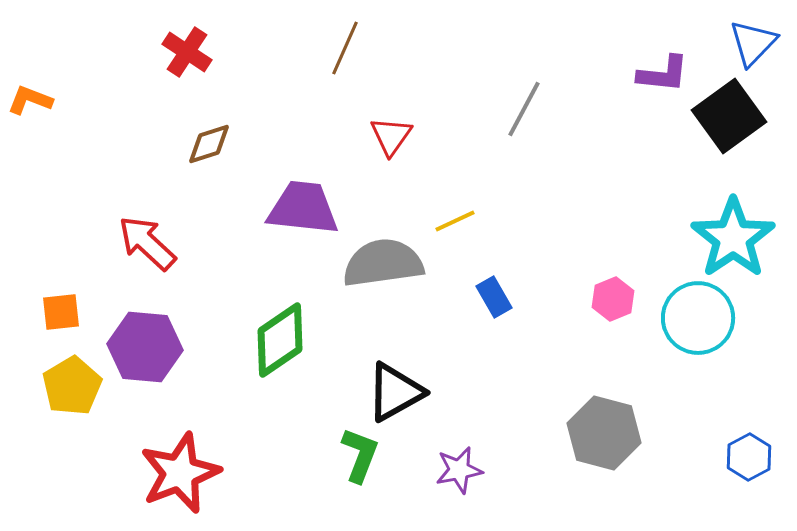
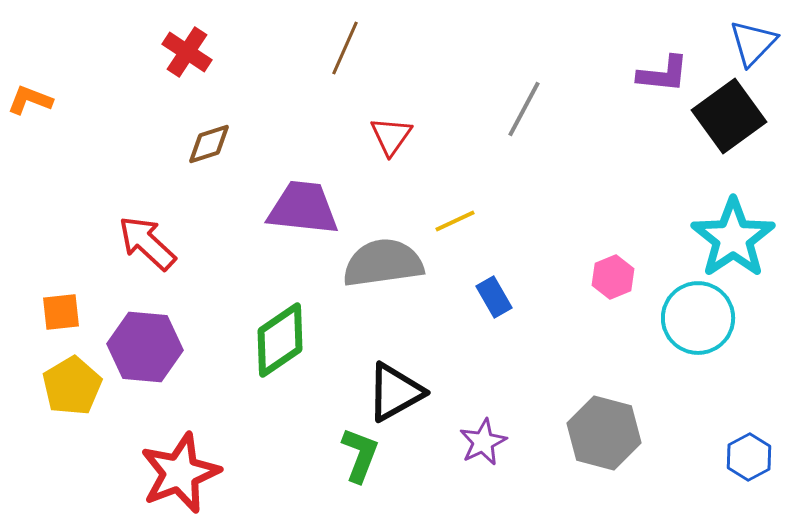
pink hexagon: moved 22 px up
purple star: moved 24 px right, 28 px up; rotated 15 degrees counterclockwise
